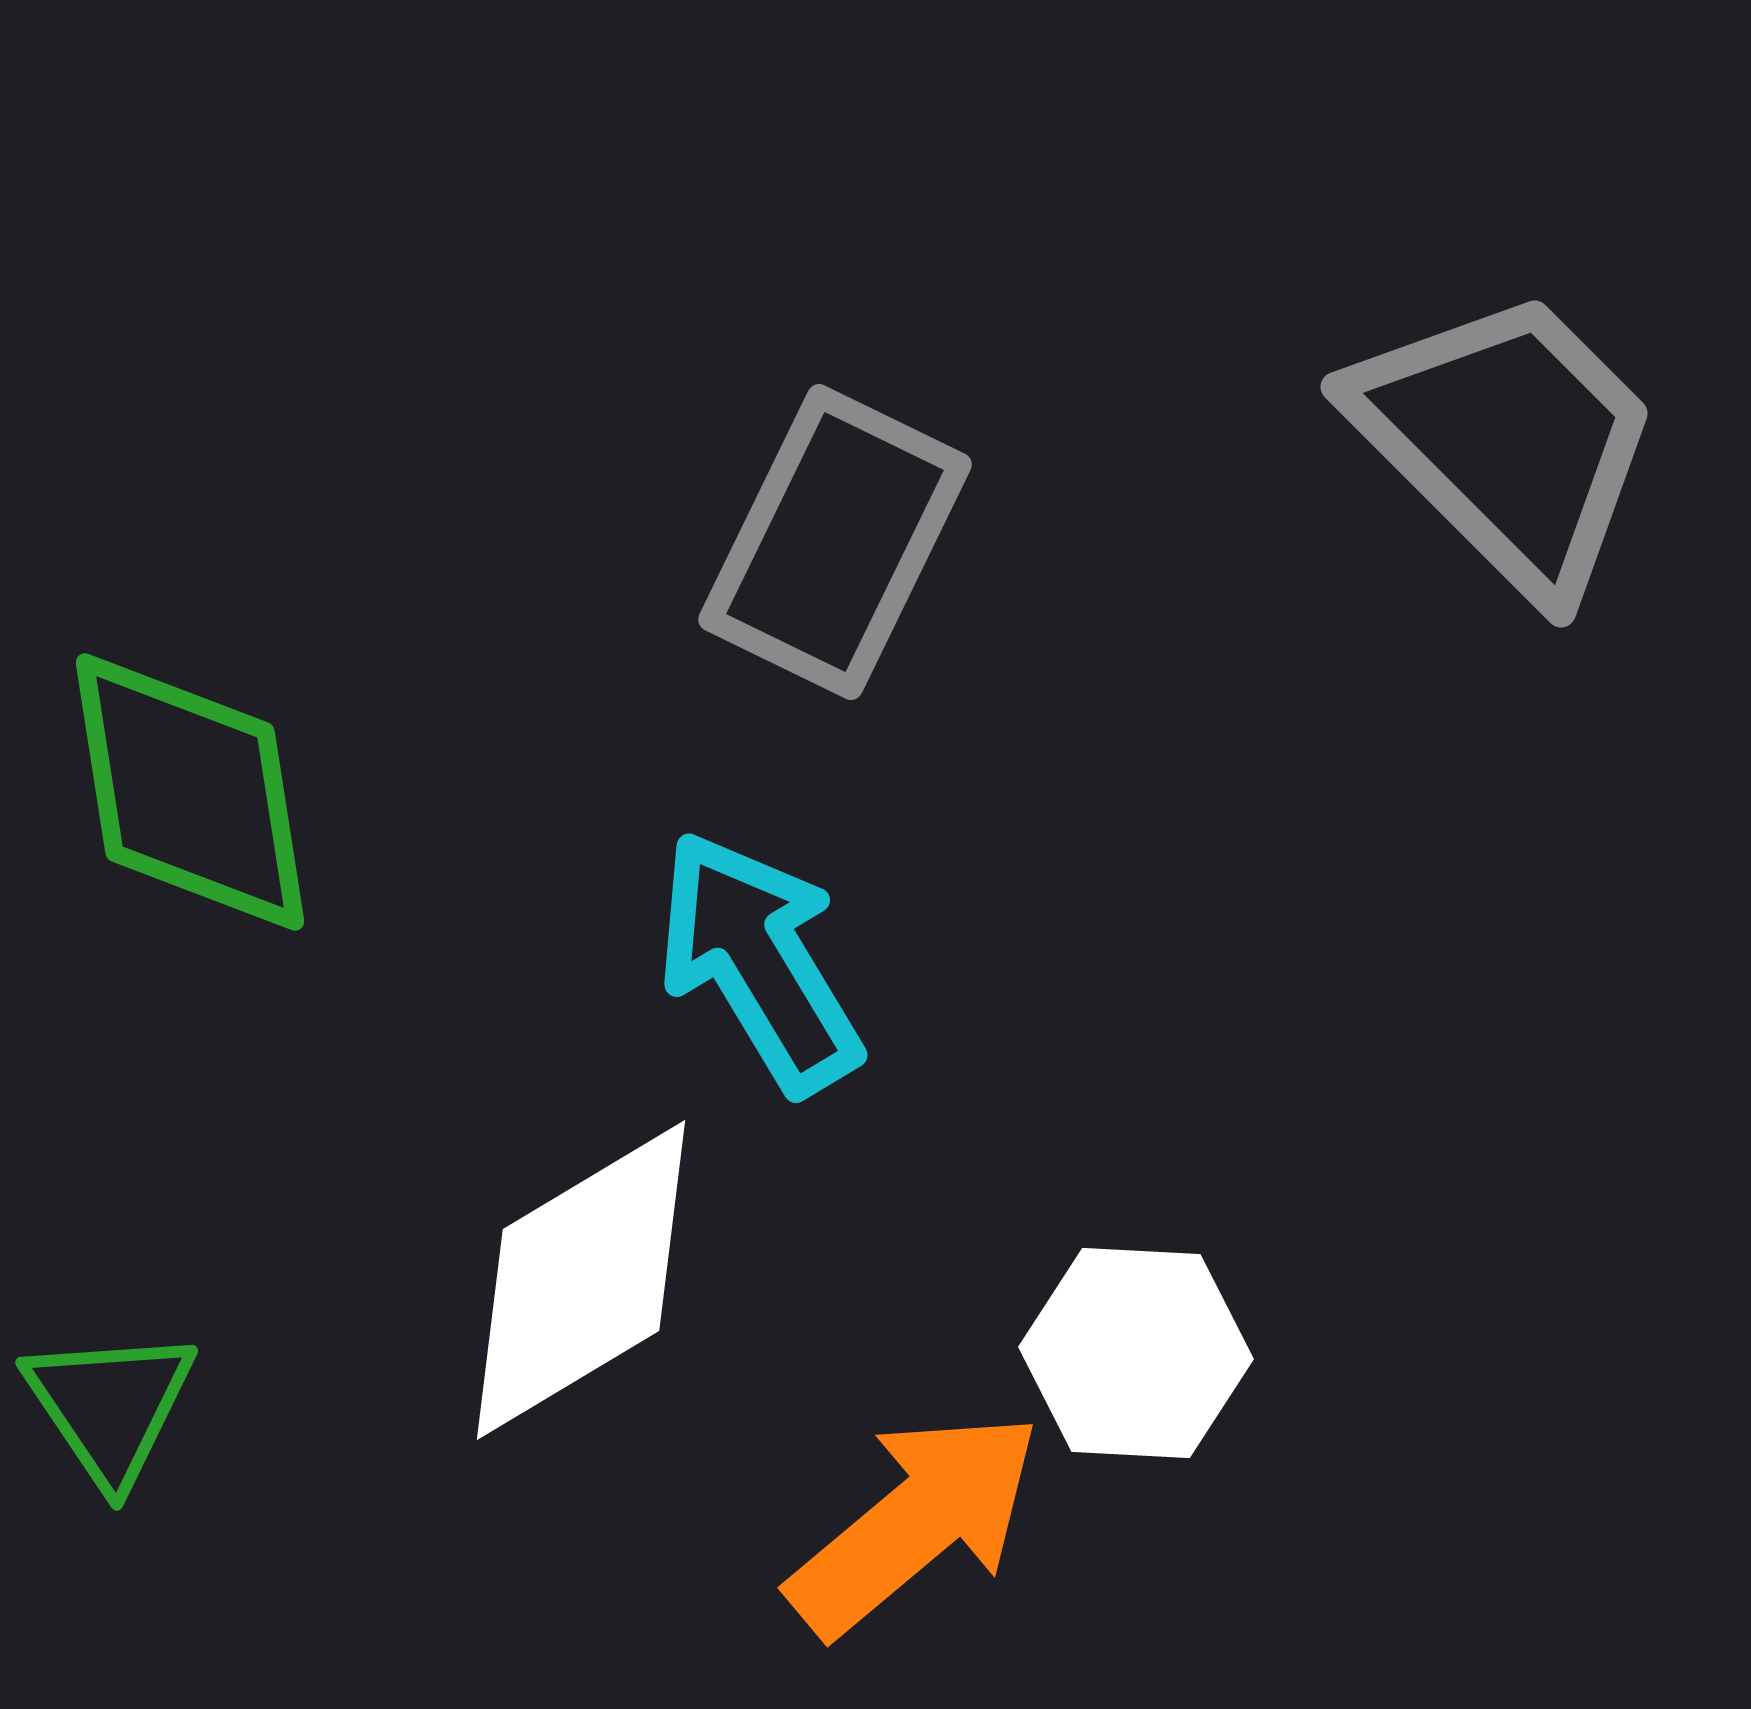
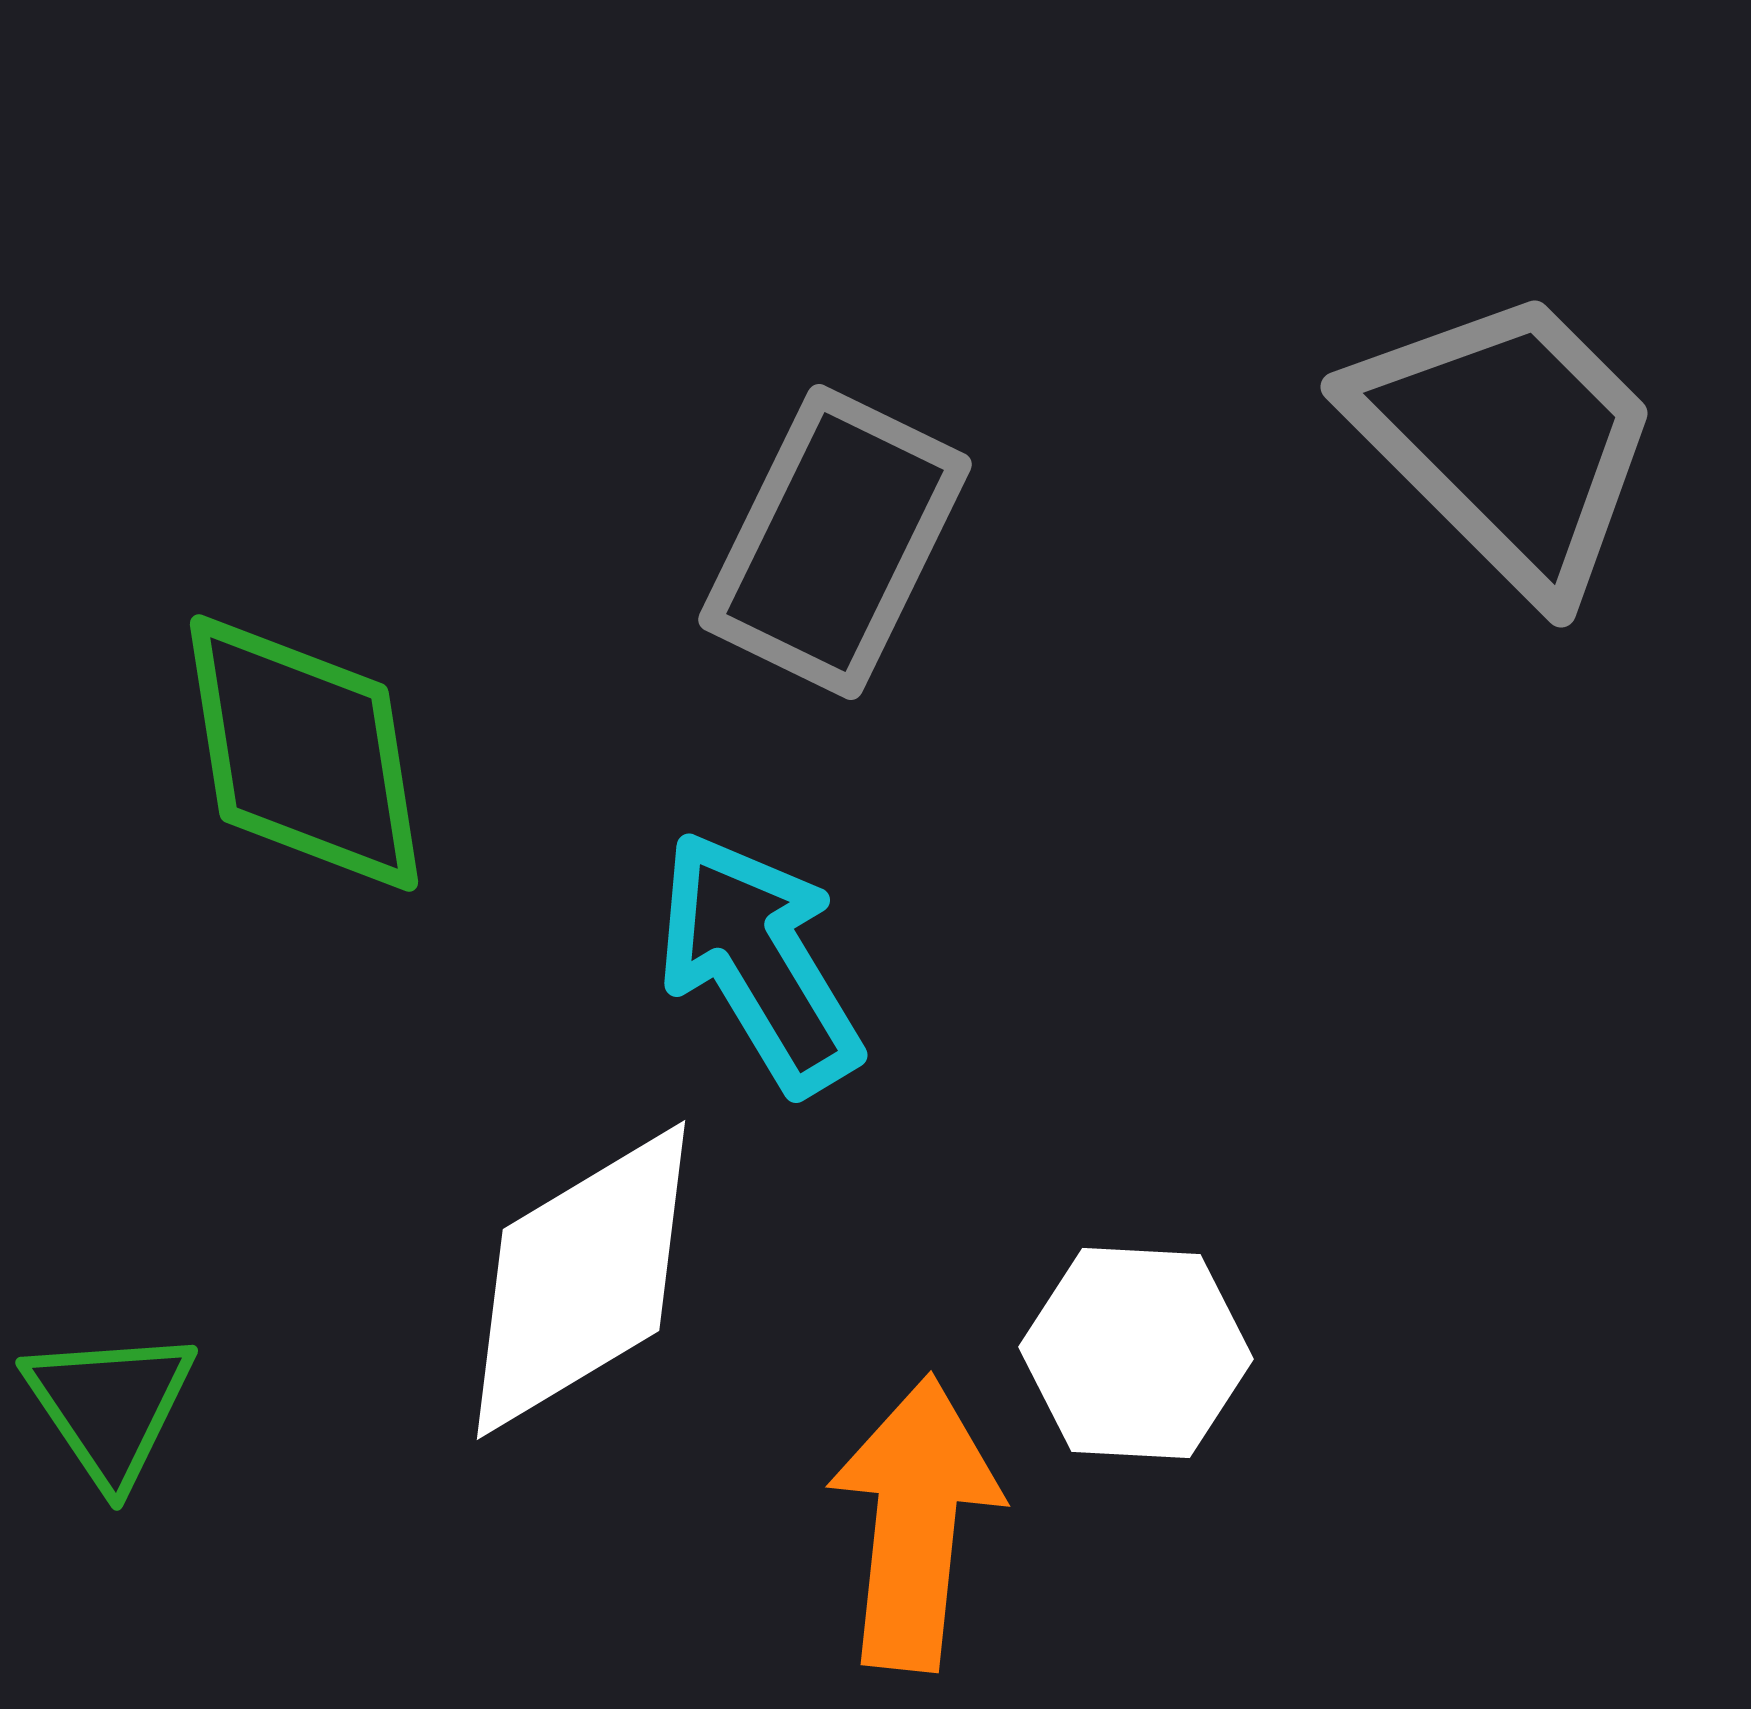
green diamond: moved 114 px right, 39 px up
orange arrow: rotated 44 degrees counterclockwise
